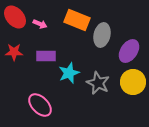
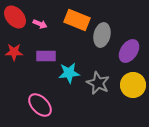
cyan star: rotated 15 degrees clockwise
yellow circle: moved 3 px down
